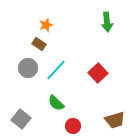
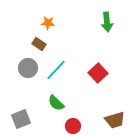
orange star: moved 2 px right, 2 px up; rotated 24 degrees clockwise
gray square: rotated 30 degrees clockwise
